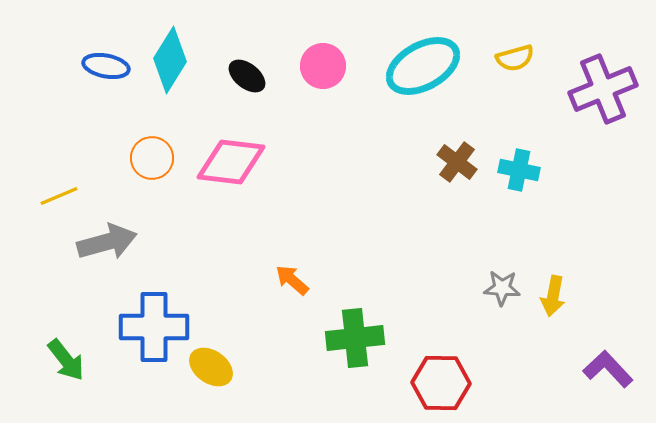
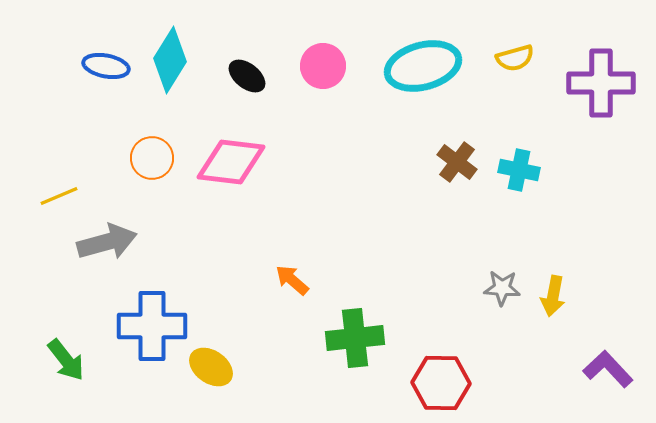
cyan ellipse: rotated 14 degrees clockwise
purple cross: moved 2 px left, 6 px up; rotated 22 degrees clockwise
blue cross: moved 2 px left, 1 px up
